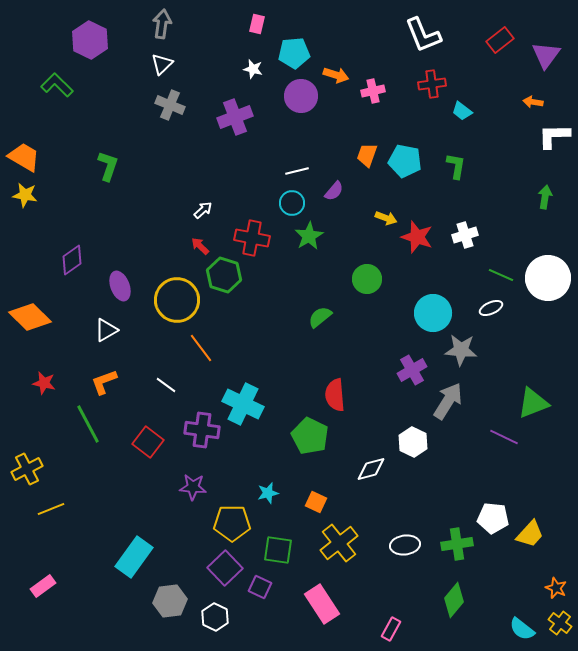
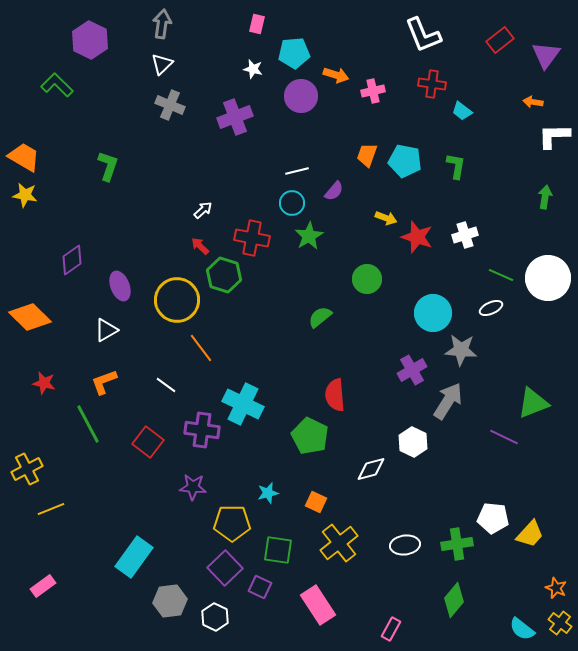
red cross at (432, 84): rotated 16 degrees clockwise
pink rectangle at (322, 604): moved 4 px left, 1 px down
